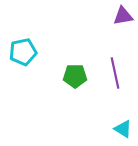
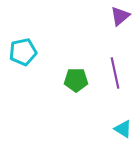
purple triangle: moved 3 px left; rotated 30 degrees counterclockwise
green pentagon: moved 1 px right, 4 px down
